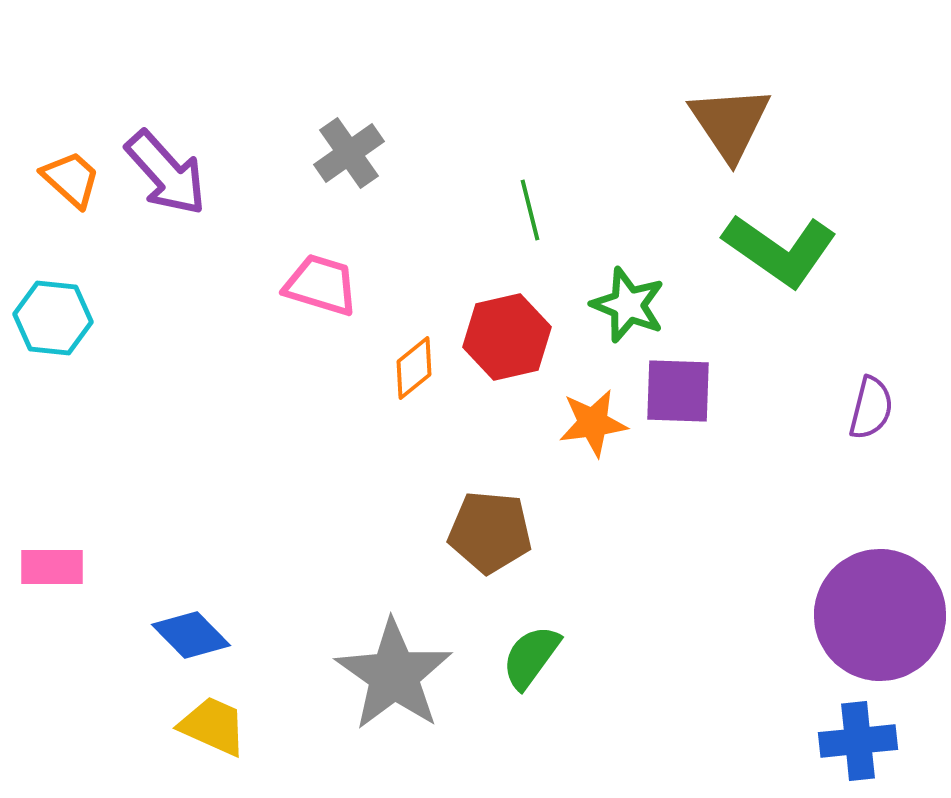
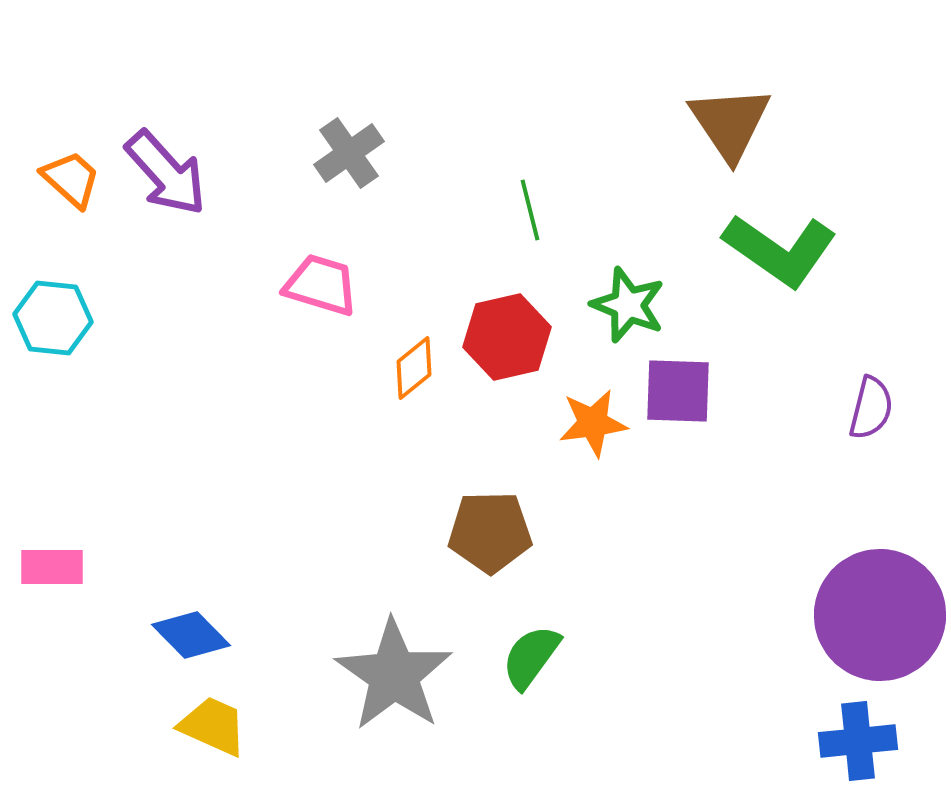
brown pentagon: rotated 6 degrees counterclockwise
